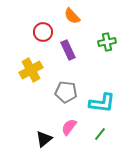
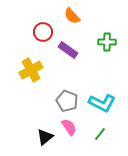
green cross: rotated 12 degrees clockwise
purple rectangle: rotated 30 degrees counterclockwise
gray pentagon: moved 1 px right, 9 px down; rotated 15 degrees clockwise
cyan L-shape: rotated 20 degrees clockwise
pink semicircle: rotated 108 degrees clockwise
black triangle: moved 1 px right, 2 px up
